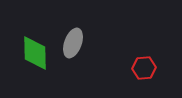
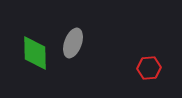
red hexagon: moved 5 px right
